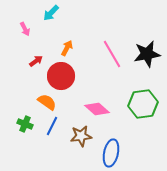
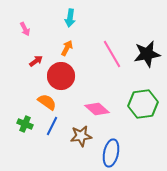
cyan arrow: moved 19 px right, 5 px down; rotated 36 degrees counterclockwise
